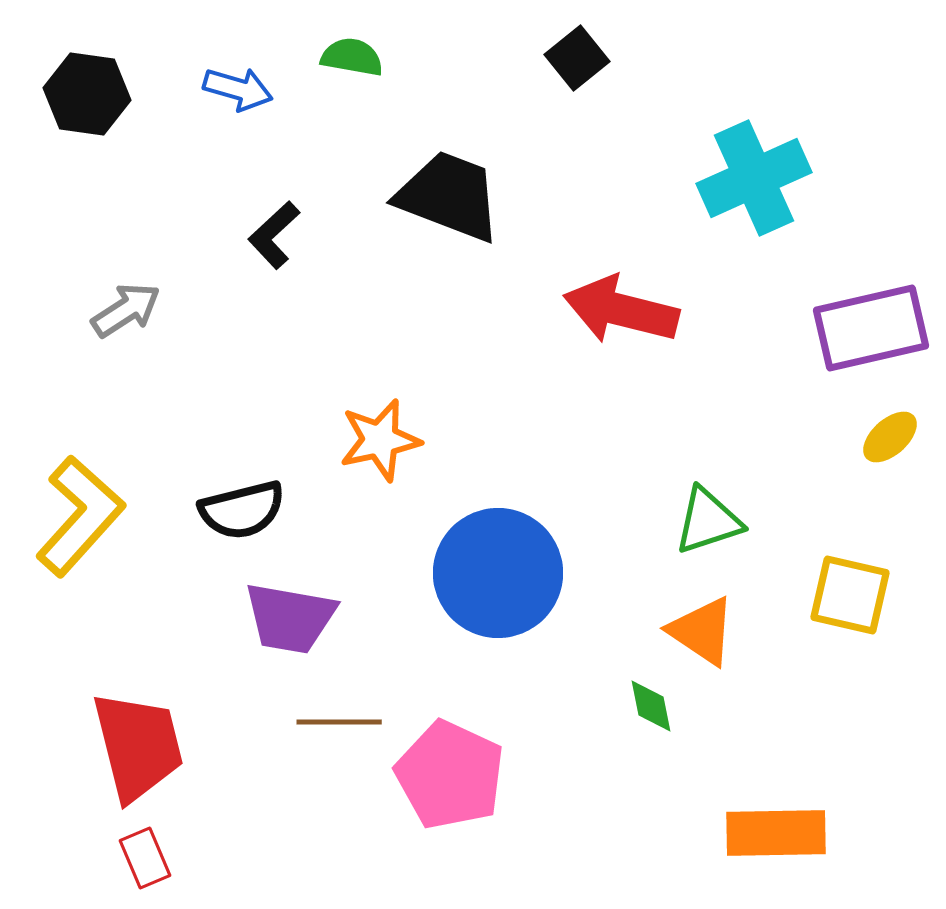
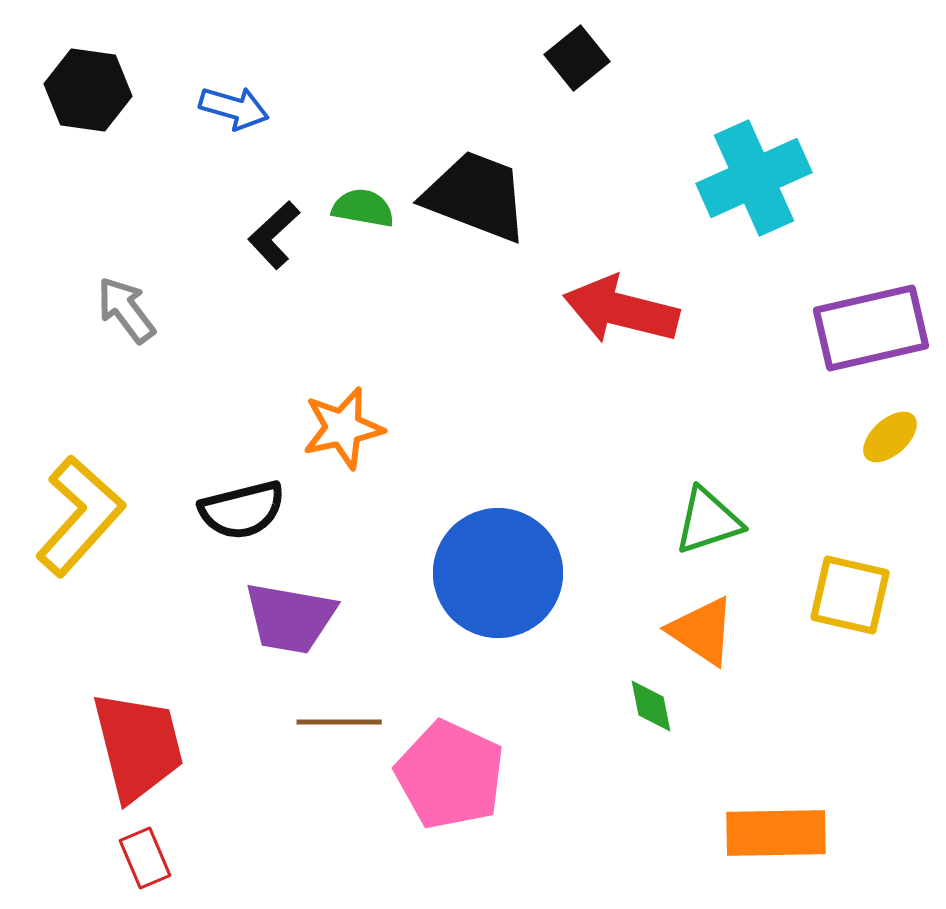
green semicircle: moved 11 px right, 151 px down
blue arrow: moved 4 px left, 19 px down
black hexagon: moved 1 px right, 4 px up
black trapezoid: moved 27 px right
gray arrow: rotated 94 degrees counterclockwise
orange star: moved 37 px left, 12 px up
